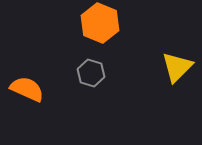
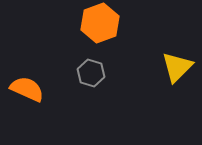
orange hexagon: rotated 18 degrees clockwise
